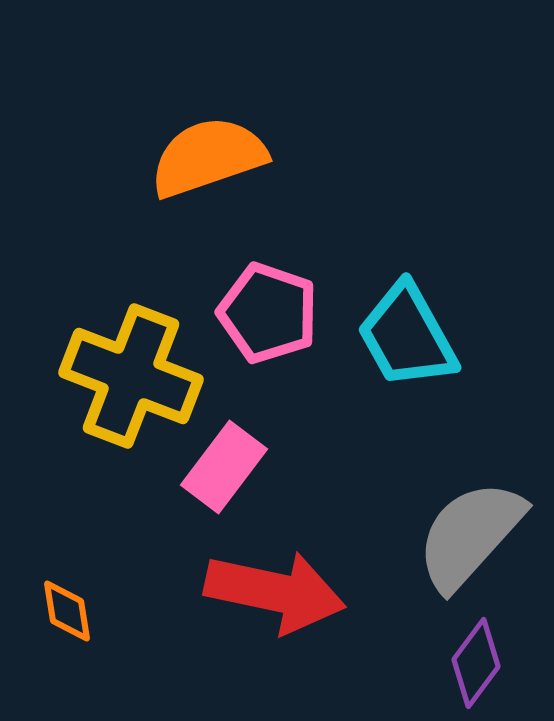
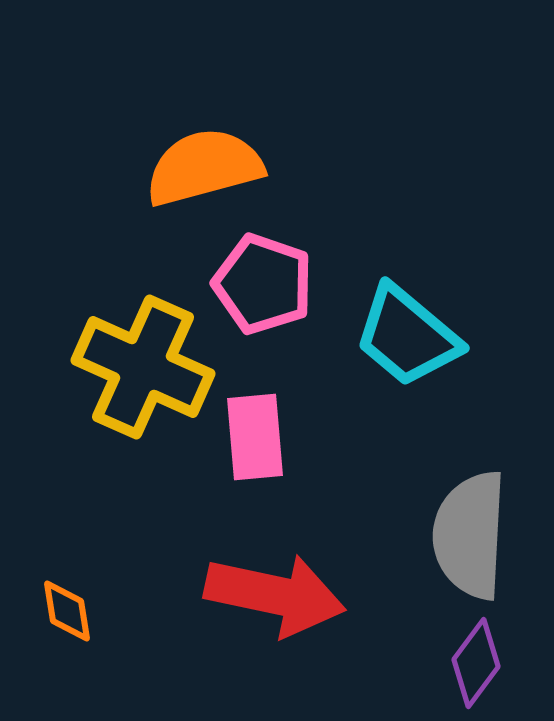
orange semicircle: moved 4 px left, 10 px down; rotated 4 degrees clockwise
pink pentagon: moved 5 px left, 29 px up
cyan trapezoid: rotated 21 degrees counterclockwise
yellow cross: moved 12 px right, 9 px up; rotated 3 degrees clockwise
pink rectangle: moved 31 px right, 30 px up; rotated 42 degrees counterclockwise
gray semicircle: rotated 39 degrees counterclockwise
red arrow: moved 3 px down
